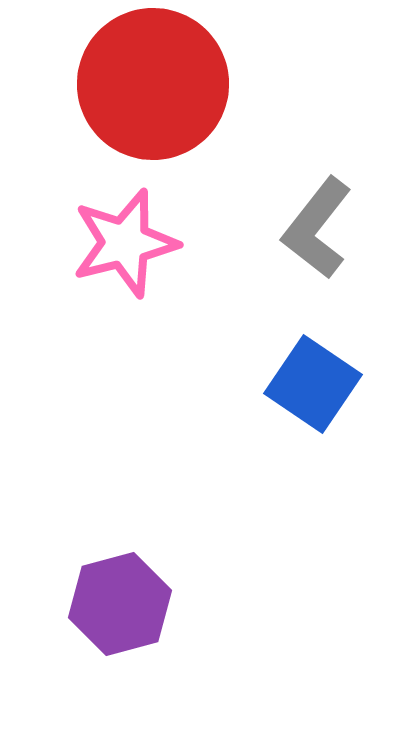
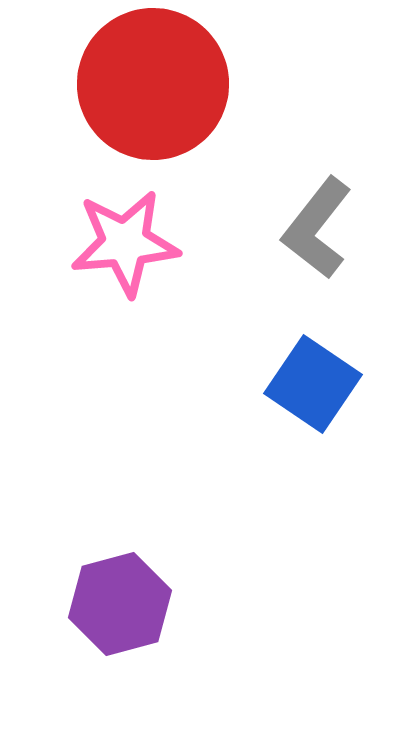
pink star: rotated 9 degrees clockwise
